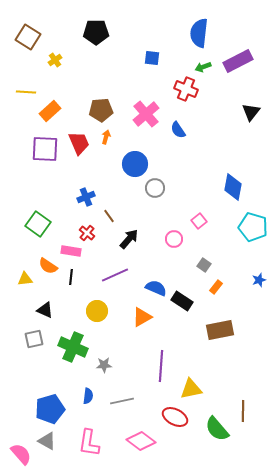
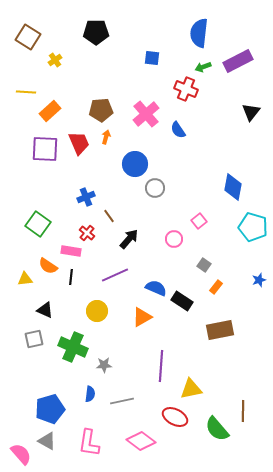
blue semicircle at (88, 396): moved 2 px right, 2 px up
